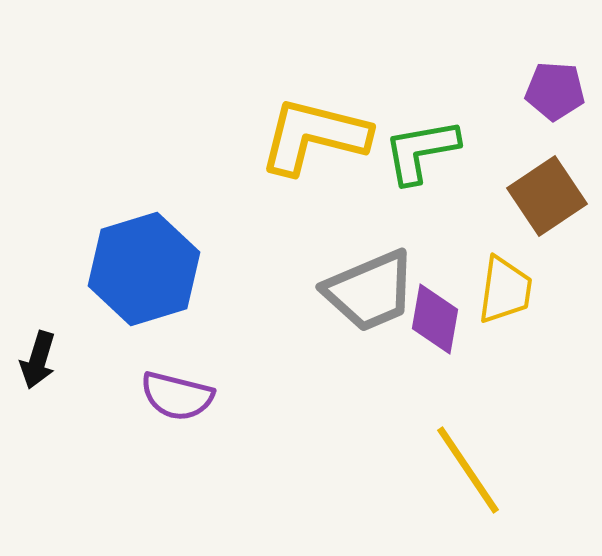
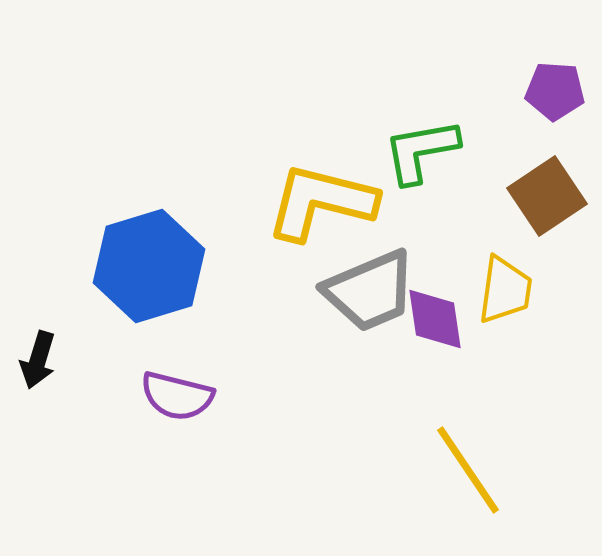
yellow L-shape: moved 7 px right, 66 px down
blue hexagon: moved 5 px right, 3 px up
purple diamond: rotated 18 degrees counterclockwise
